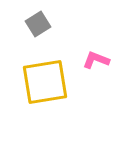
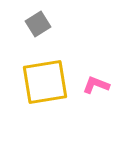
pink L-shape: moved 25 px down
